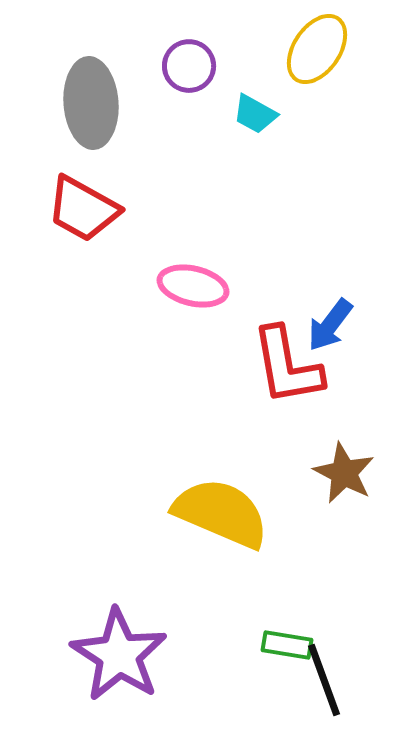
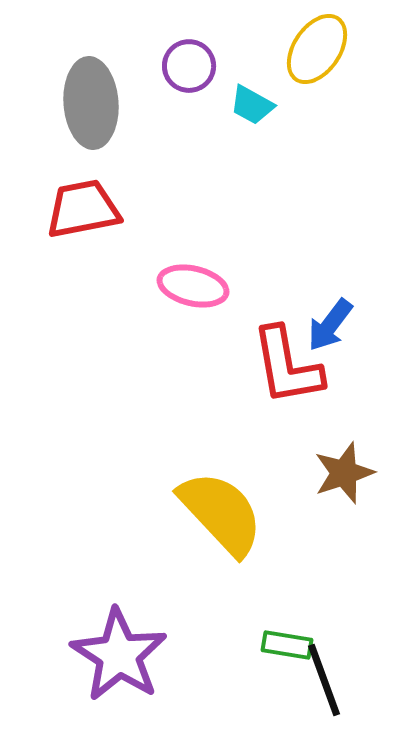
cyan trapezoid: moved 3 px left, 9 px up
red trapezoid: rotated 140 degrees clockwise
brown star: rotated 26 degrees clockwise
yellow semicircle: rotated 24 degrees clockwise
